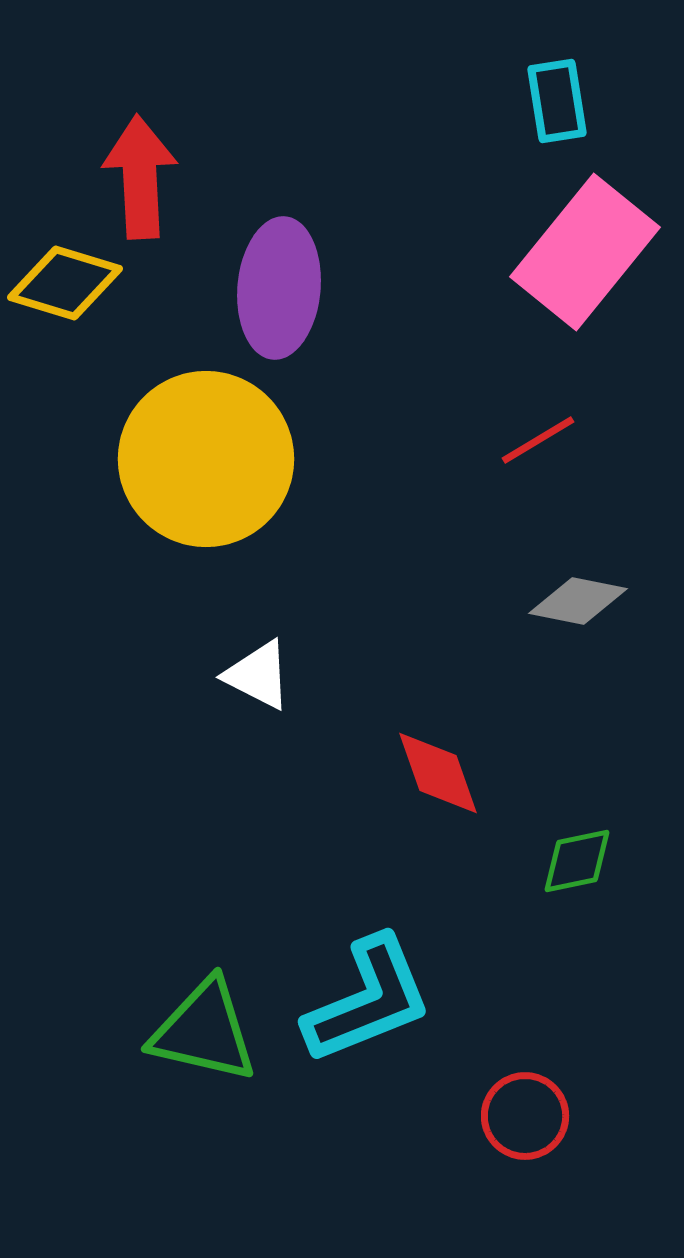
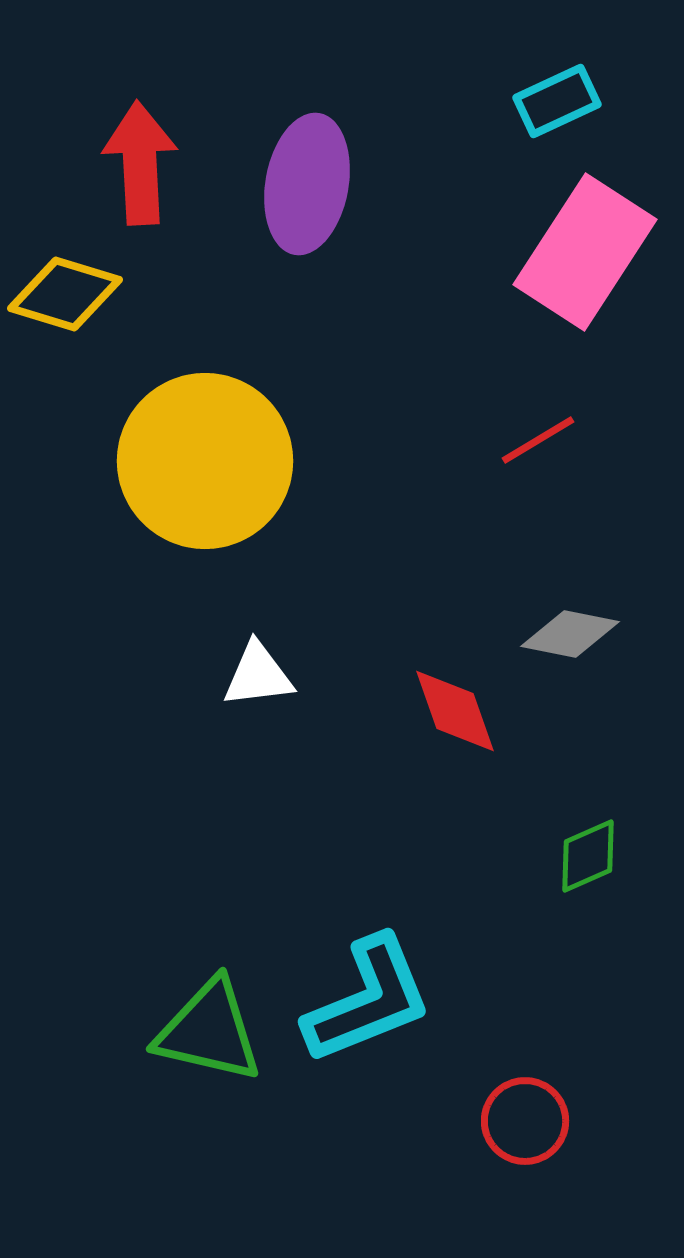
cyan rectangle: rotated 74 degrees clockwise
red arrow: moved 14 px up
pink rectangle: rotated 6 degrees counterclockwise
yellow diamond: moved 11 px down
purple ellipse: moved 28 px right, 104 px up; rotated 5 degrees clockwise
yellow circle: moved 1 px left, 2 px down
gray diamond: moved 8 px left, 33 px down
white triangle: rotated 34 degrees counterclockwise
red diamond: moved 17 px right, 62 px up
green diamond: moved 11 px right, 5 px up; rotated 12 degrees counterclockwise
green triangle: moved 5 px right
red circle: moved 5 px down
